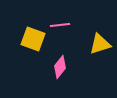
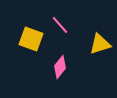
pink line: rotated 54 degrees clockwise
yellow square: moved 2 px left
